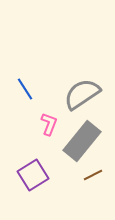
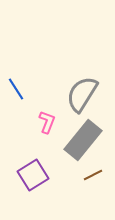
blue line: moved 9 px left
gray semicircle: rotated 24 degrees counterclockwise
pink L-shape: moved 2 px left, 2 px up
gray rectangle: moved 1 px right, 1 px up
